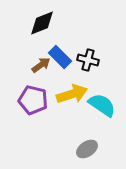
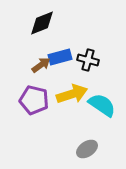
blue rectangle: rotated 60 degrees counterclockwise
purple pentagon: moved 1 px right
